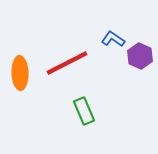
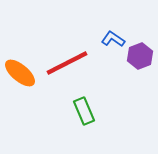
purple hexagon: rotated 15 degrees clockwise
orange ellipse: rotated 48 degrees counterclockwise
